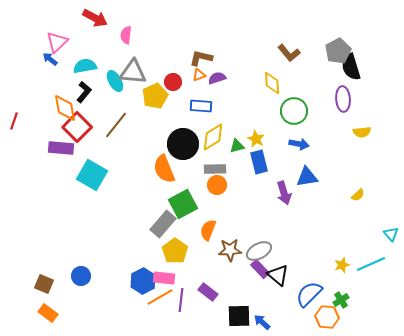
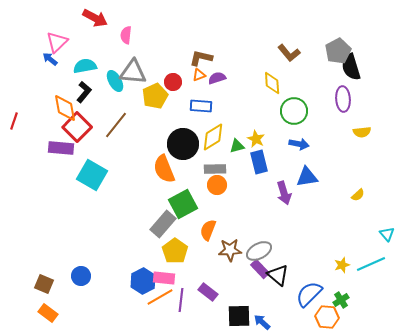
cyan triangle at (391, 234): moved 4 px left
